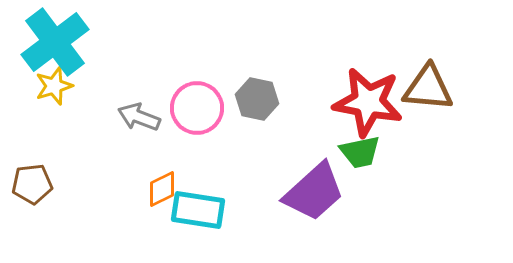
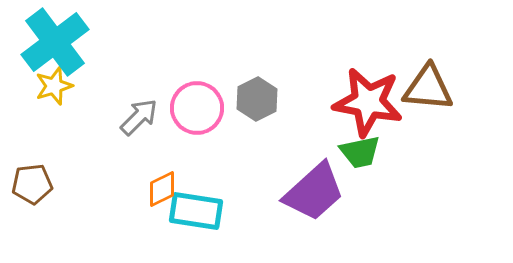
gray hexagon: rotated 21 degrees clockwise
gray arrow: rotated 114 degrees clockwise
cyan rectangle: moved 2 px left, 1 px down
